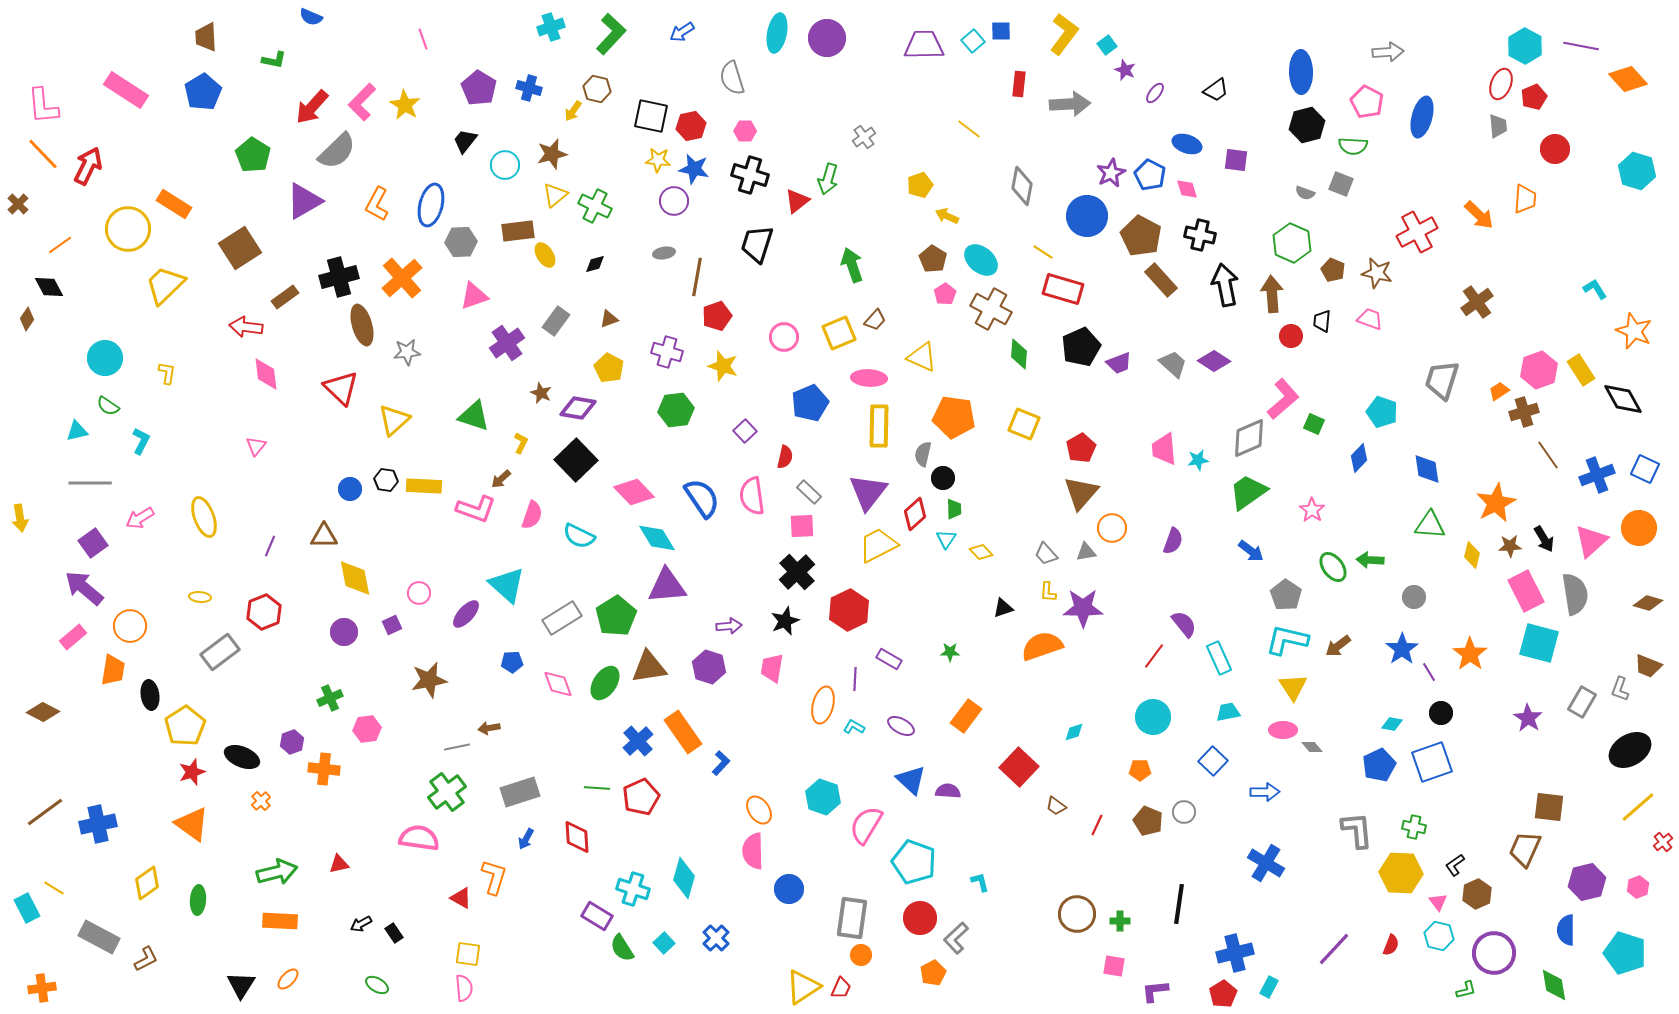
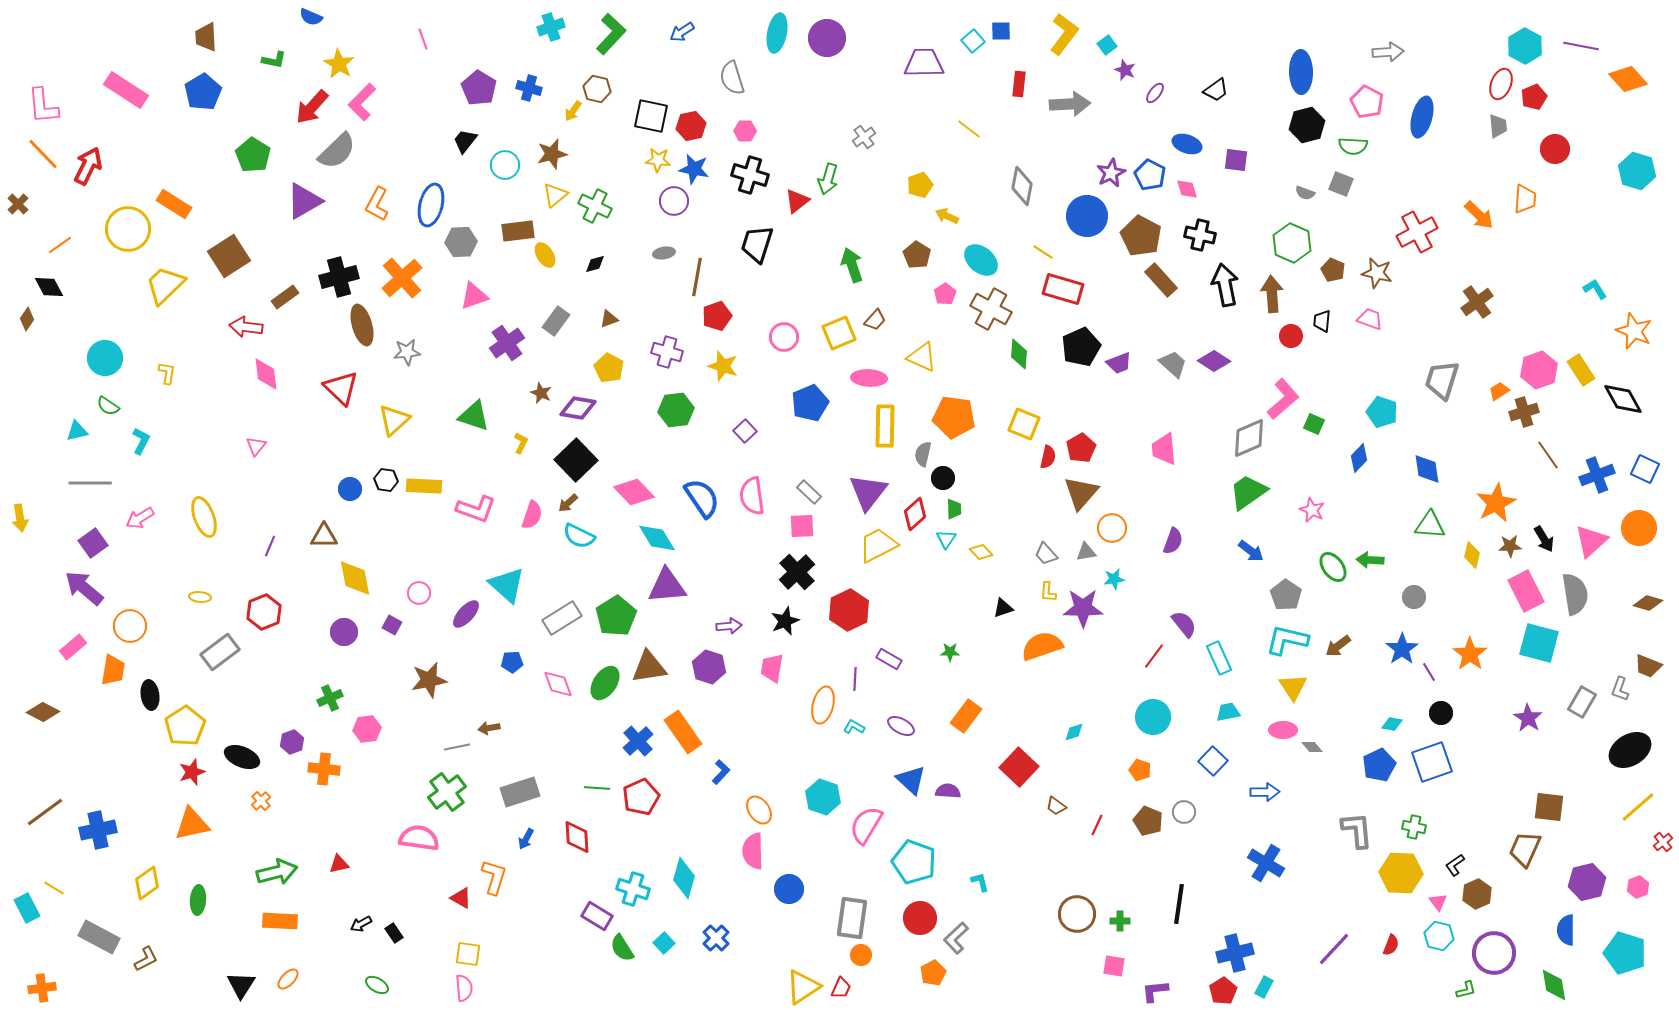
purple trapezoid at (924, 45): moved 18 px down
yellow star at (405, 105): moved 66 px left, 41 px up
brown square at (240, 248): moved 11 px left, 8 px down
brown pentagon at (933, 259): moved 16 px left, 4 px up
yellow rectangle at (879, 426): moved 6 px right
red semicircle at (785, 457): moved 263 px right
cyan star at (1198, 460): moved 84 px left, 119 px down
brown arrow at (501, 479): moved 67 px right, 24 px down
pink star at (1312, 510): rotated 10 degrees counterclockwise
purple square at (392, 625): rotated 36 degrees counterclockwise
pink rectangle at (73, 637): moved 10 px down
blue L-shape at (721, 763): moved 9 px down
orange pentagon at (1140, 770): rotated 20 degrees clockwise
blue cross at (98, 824): moved 6 px down
orange triangle at (192, 824): rotated 48 degrees counterclockwise
cyan rectangle at (1269, 987): moved 5 px left
red pentagon at (1223, 994): moved 3 px up
